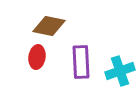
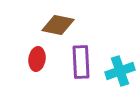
brown diamond: moved 9 px right, 1 px up
red ellipse: moved 2 px down
